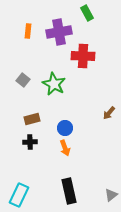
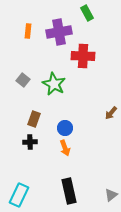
brown arrow: moved 2 px right
brown rectangle: moved 2 px right; rotated 56 degrees counterclockwise
